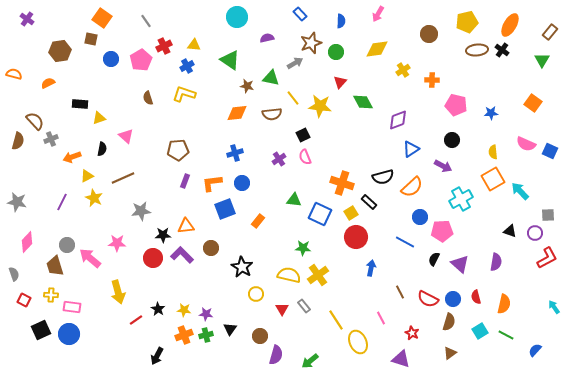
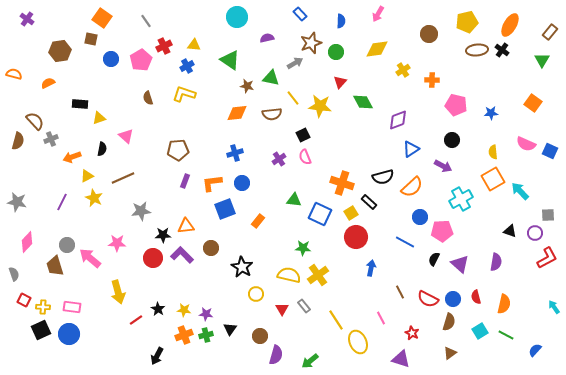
yellow cross at (51, 295): moved 8 px left, 12 px down
